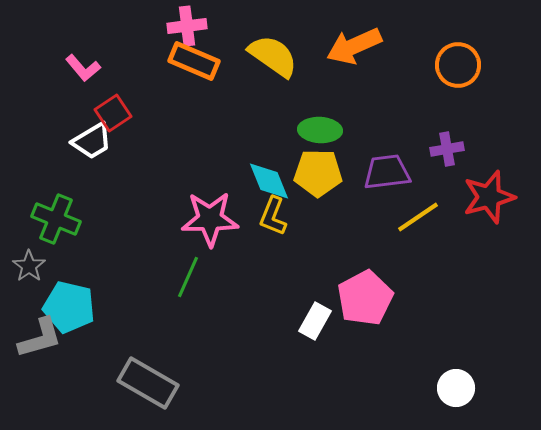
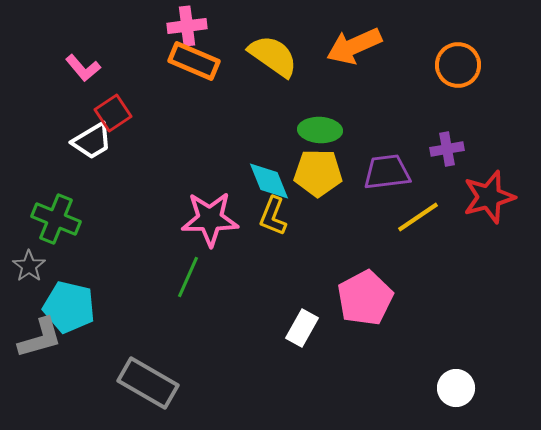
white rectangle: moved 13 px left, 7 px down
